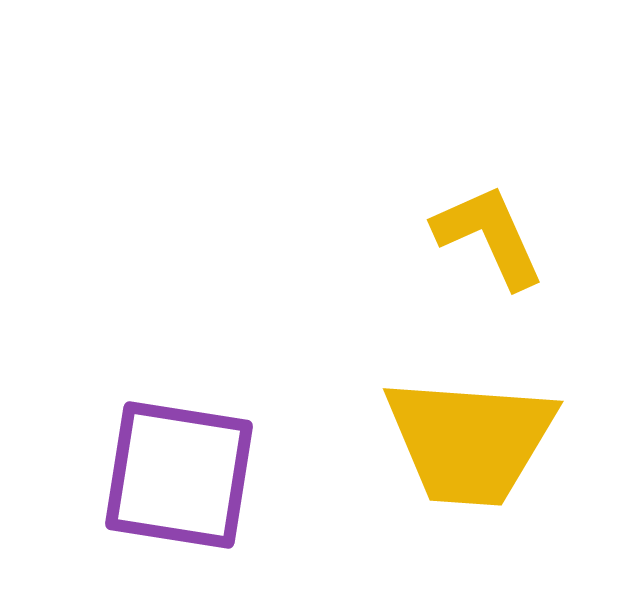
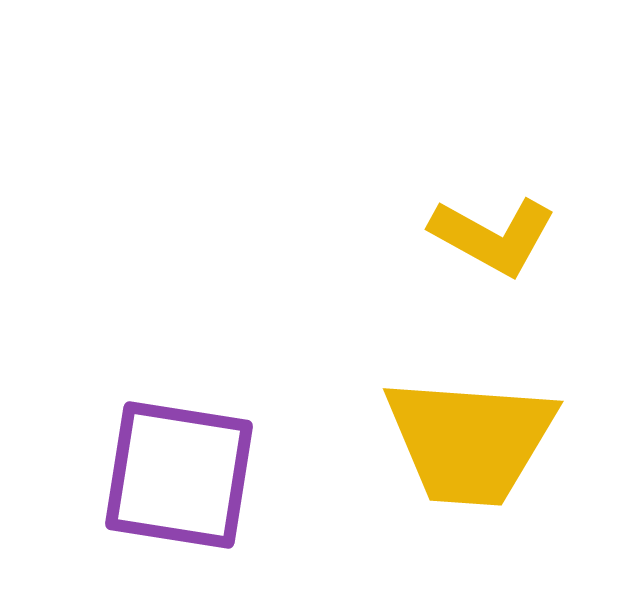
yellow L-shape: moved 4 px right; rotated 143 degrees clockwise
